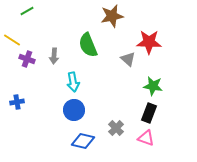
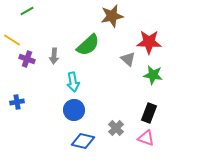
green semicircle: rotated 110 degrees counterclockwise
green star: moved 11 px up
